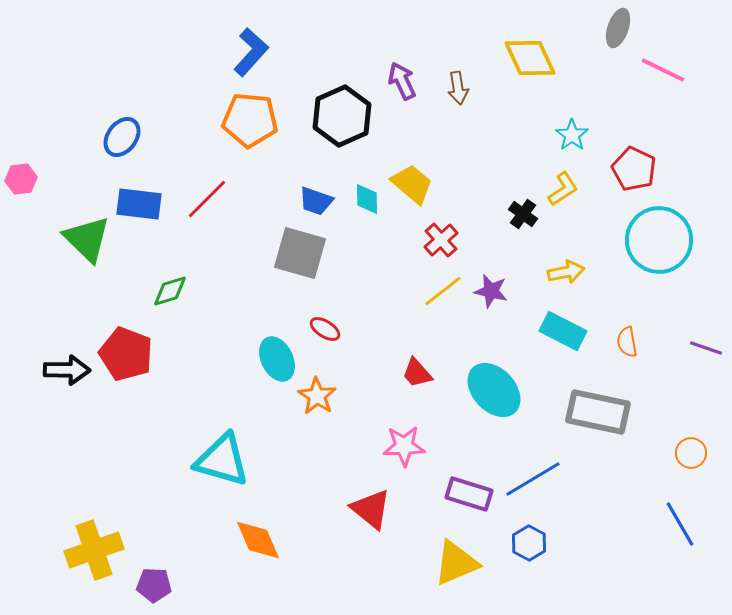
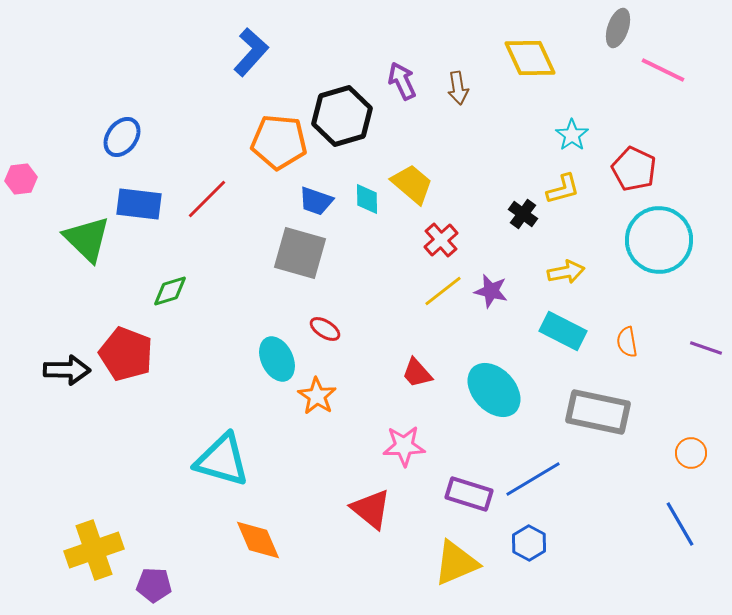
black hexagon at (342, 116): rotated 8 degrees clockwise
orange pentagon at (250, 120): moved 29 px right, 22 px down
yellow L-shape at (563, 189): rotated 18 degrees clockwise
